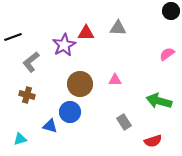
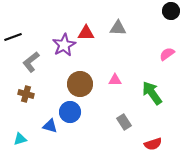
brown cross: moved 1 px left, 1 px up
green arrow: moved 7 px left, 8 px up; rotated 40 degrees clockwise
red semicircle: moved 3 px down
